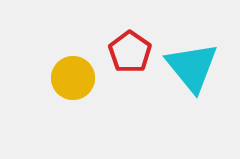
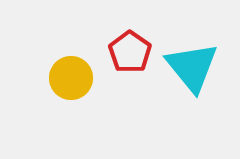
yellow circle: moved 2 px left
